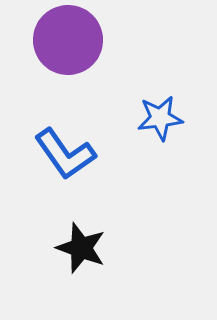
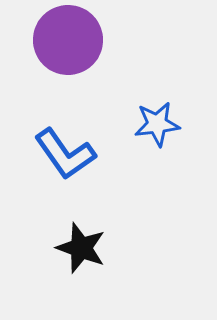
blue star: moved 3 px left, 6 px down
